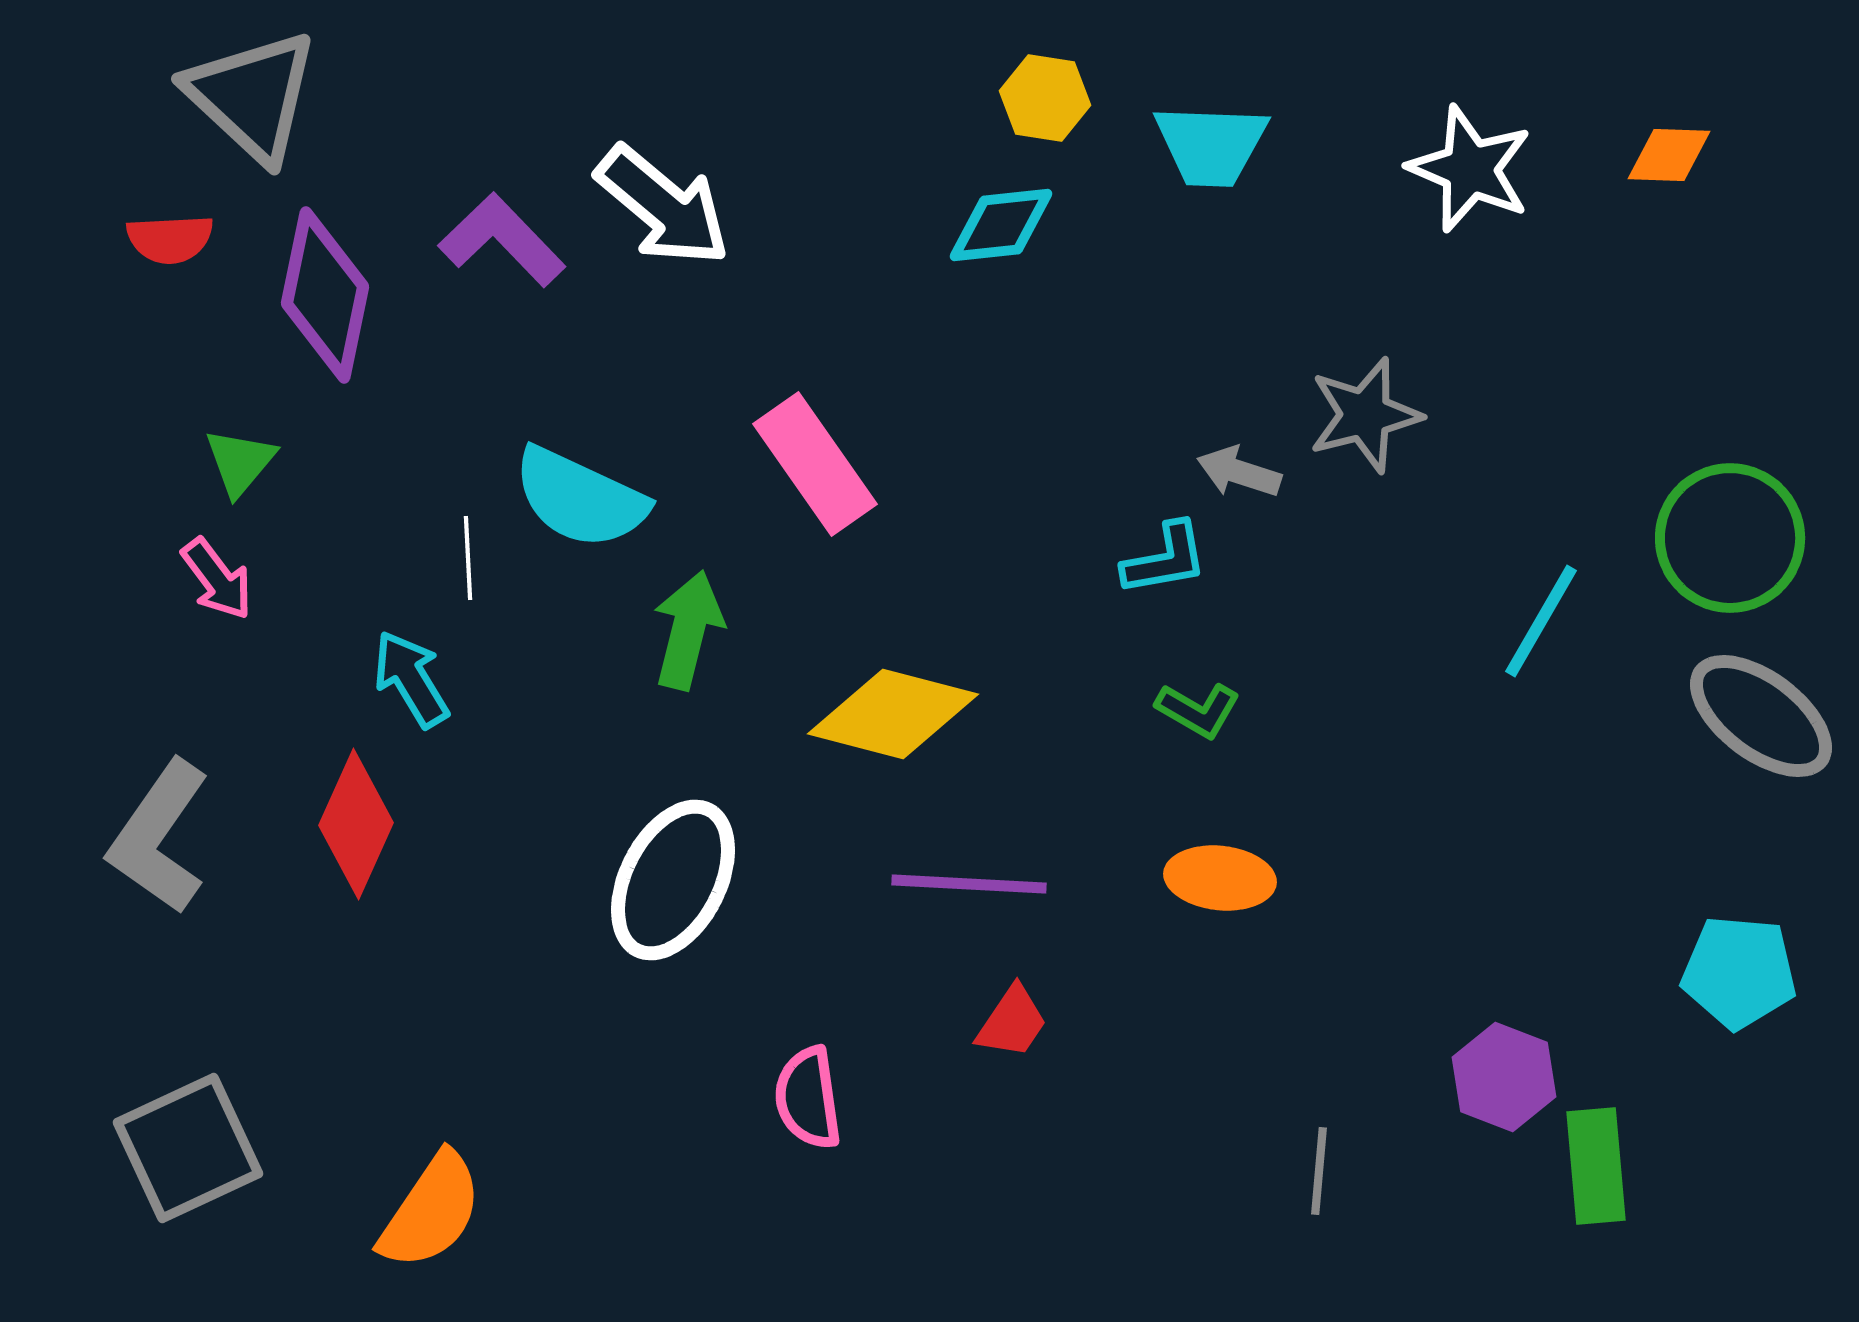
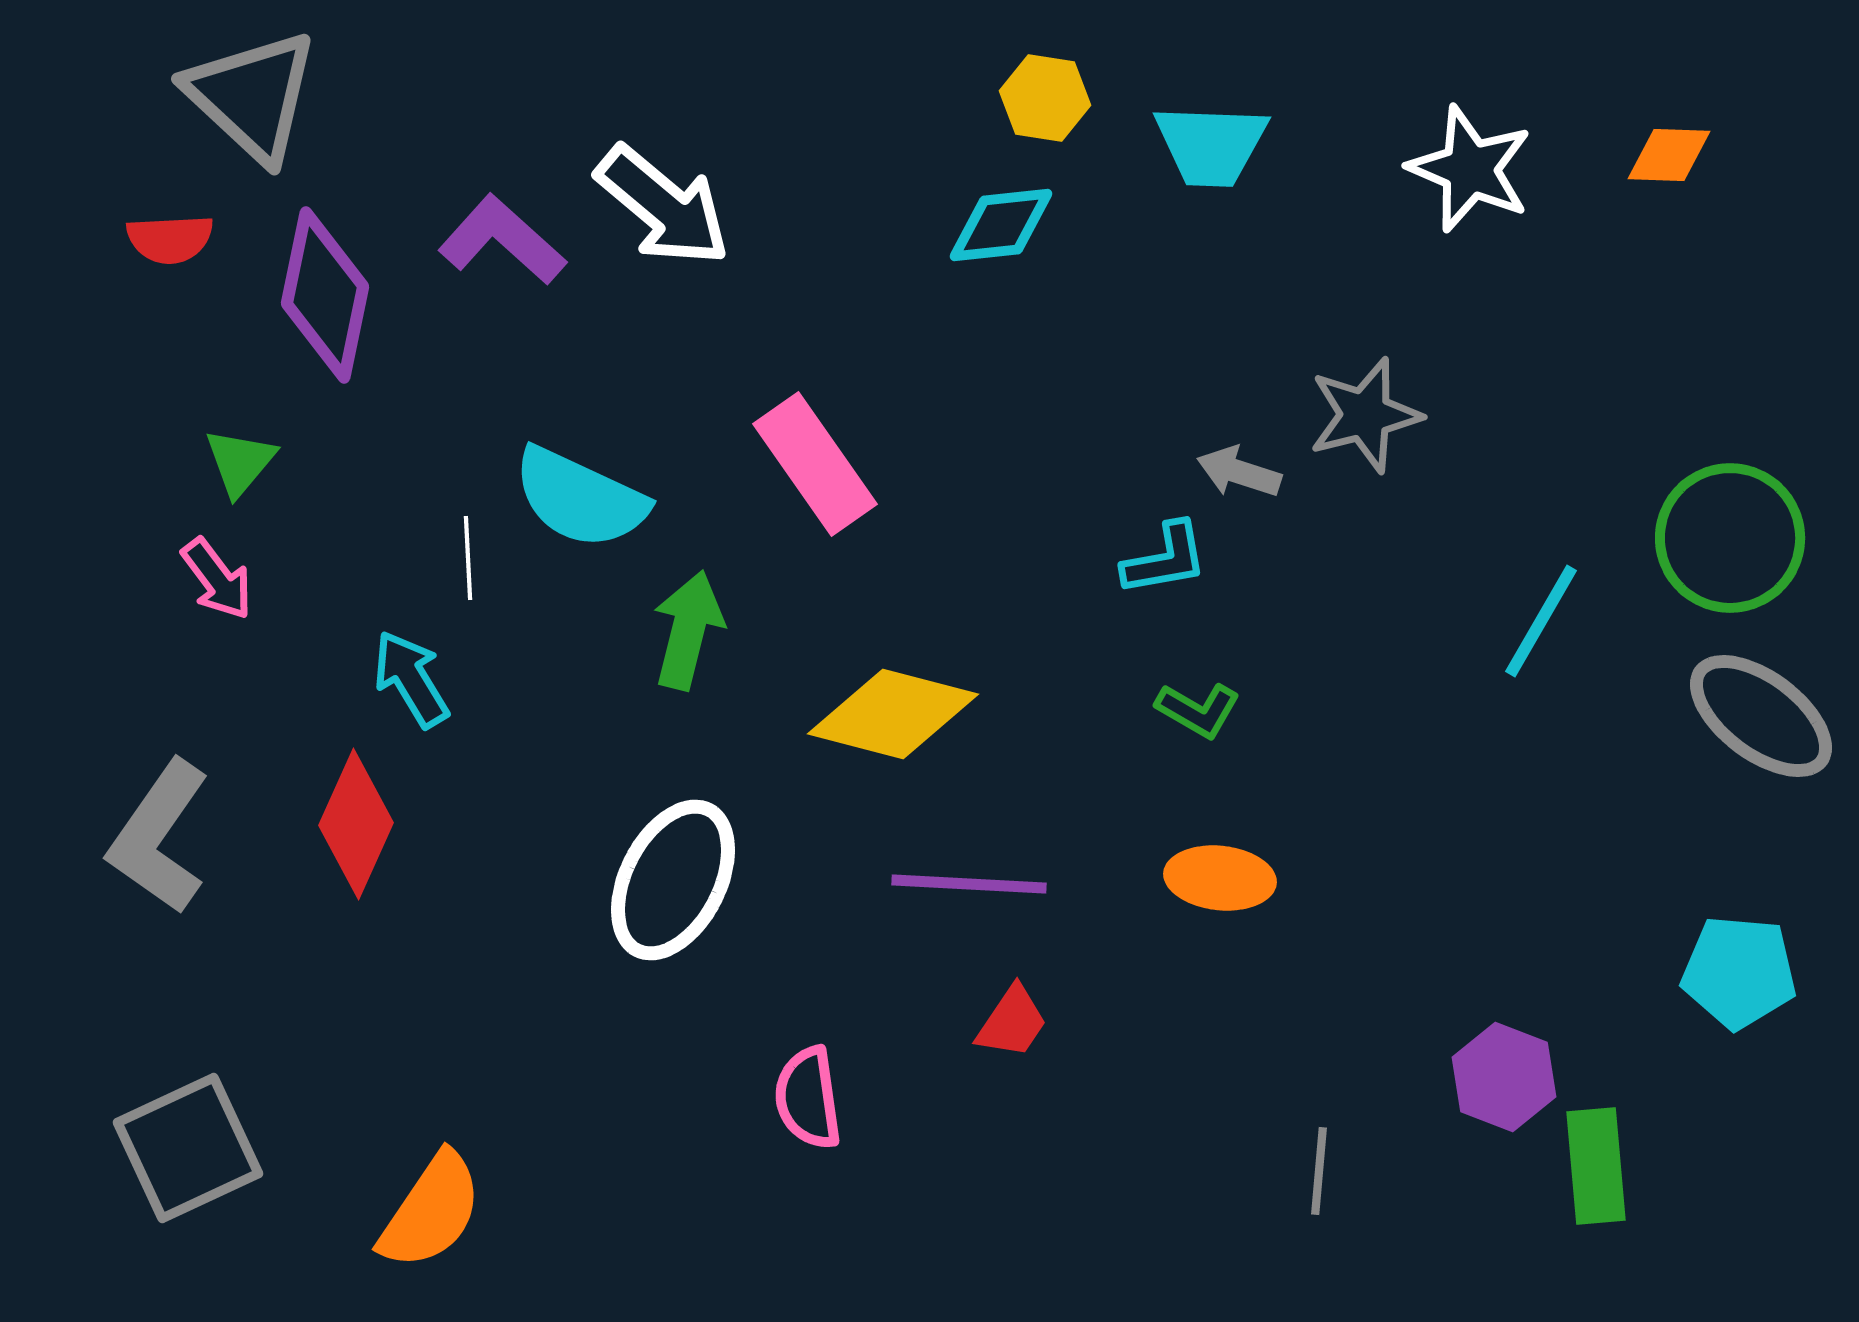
purple L-shape: rotated 4 degrees counterclockwise
